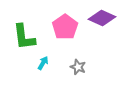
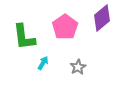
purple diamond: rotated 64 degrees counterclockwise
gray star: rotated 21 degrees clockwise
